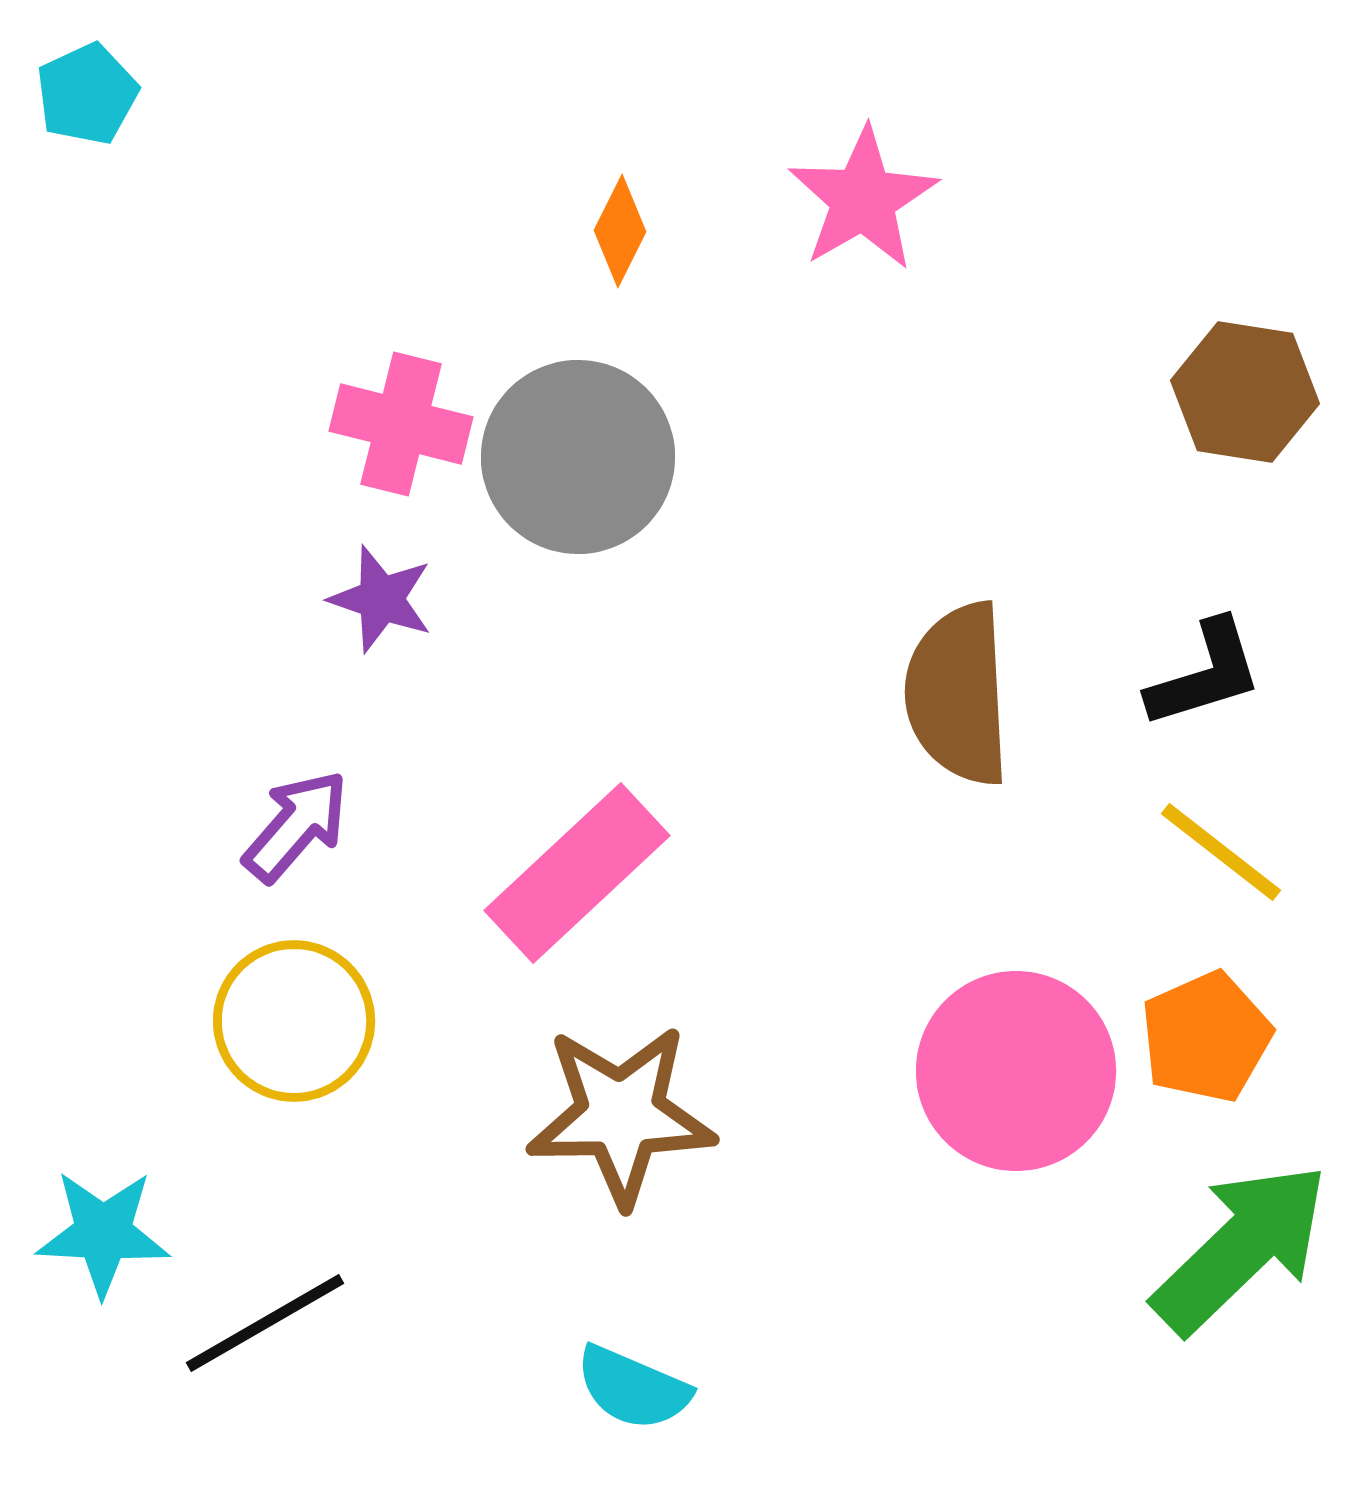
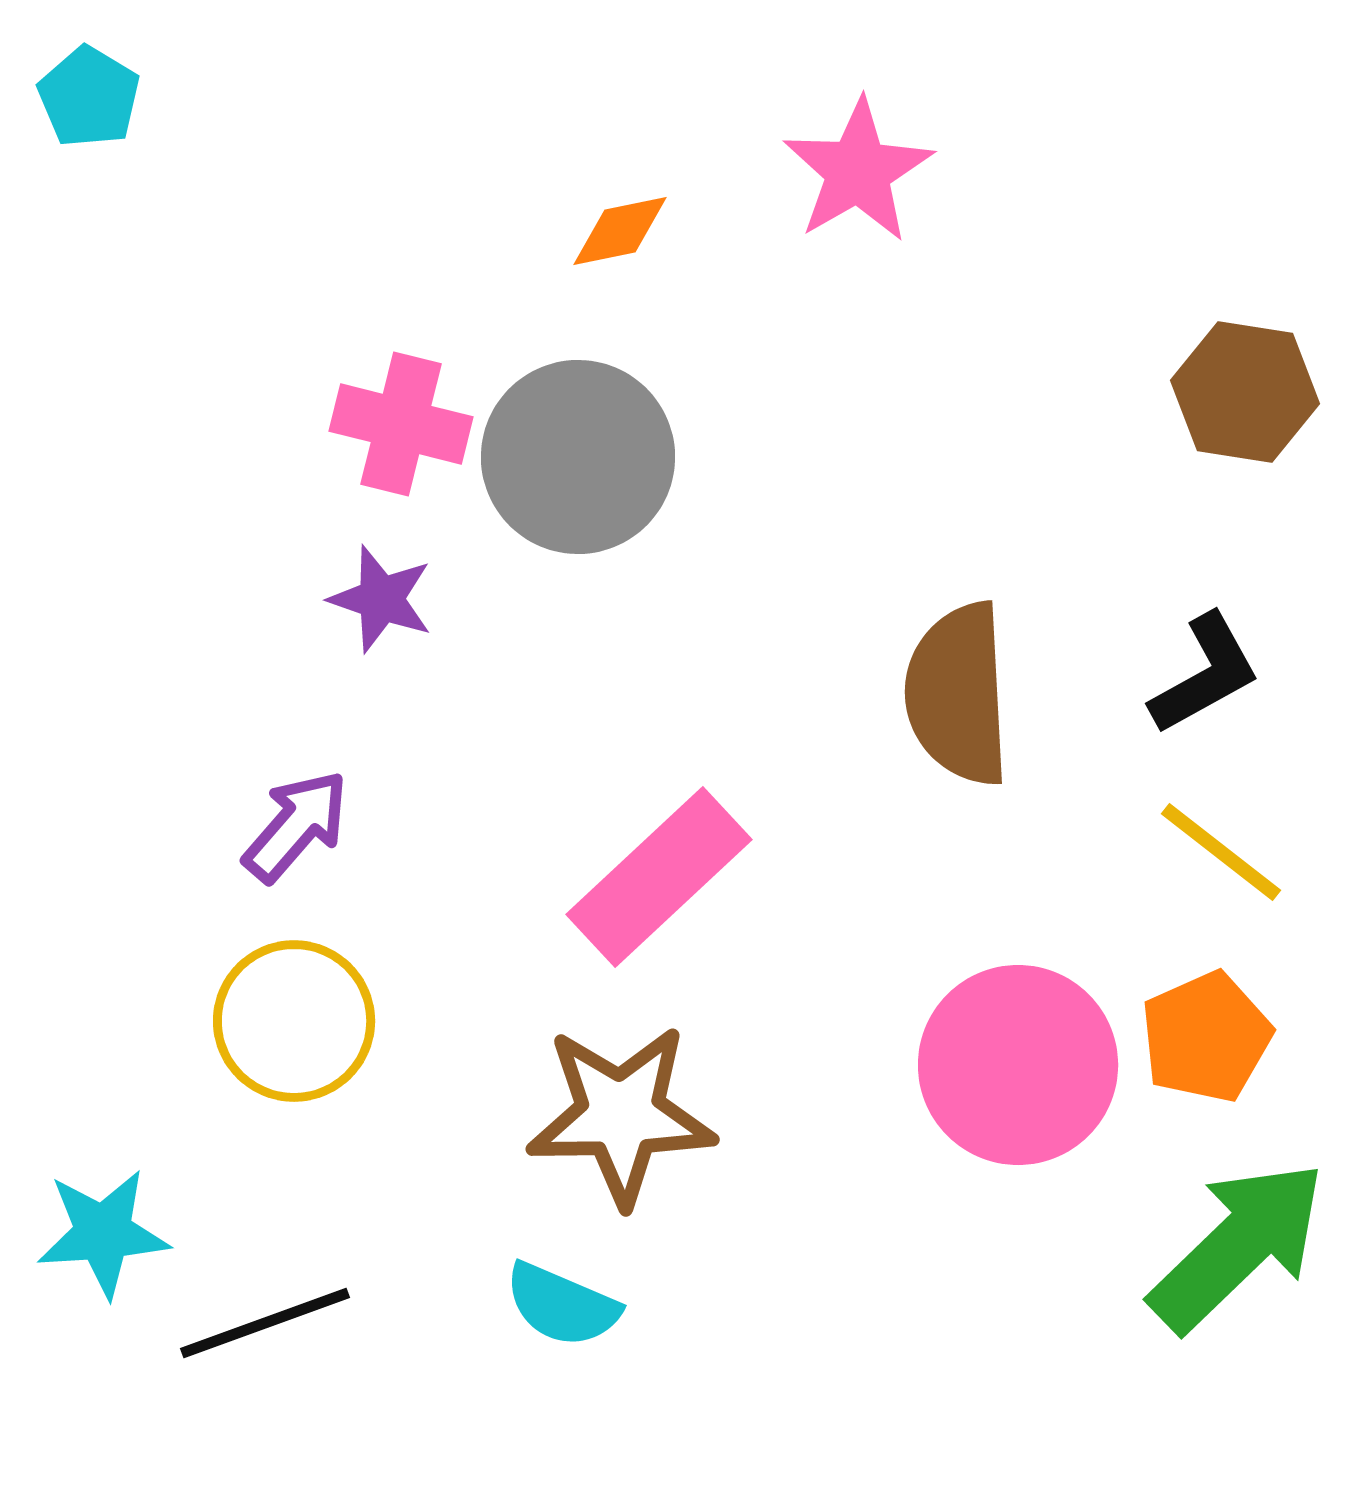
cyan pentagon: moved 2 px right, 3 px down; rotated 16 degrees counterclockwise
pink star: moved 5 px left, 28 px up
orange diamond: rotated 52 degrees clockwise
black L-shape: rotated 12 degrees counterclockwise
pink rectangle: moved 82 px right, 4 px down
pink circle: moved 2 px right, 6 px up
cyan star: rotated 7 degrees counterclockwise
green arrow: moved 3 px left, 2 px up
black line: rotated 10 degrees clockwise
cyan semicircle: moved 71 px left, 83 px up
